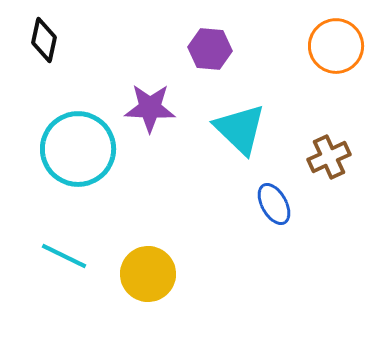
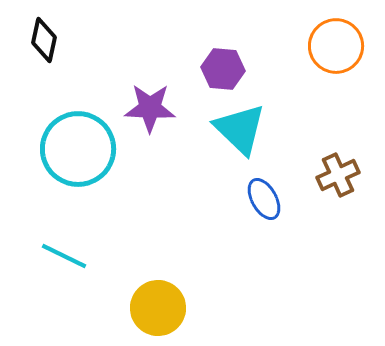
purple hexagon: moved 13 px right, 20 px down
brown cross: moved 9 px right, 18 px down
blue ellipse: moved 10 px left, 5 px up
yellow circle: moved 10 px right, 34 px down
